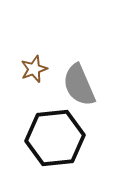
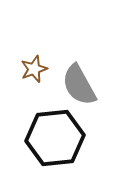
gray semicircle: rotated 6 degrees counterclockwise
